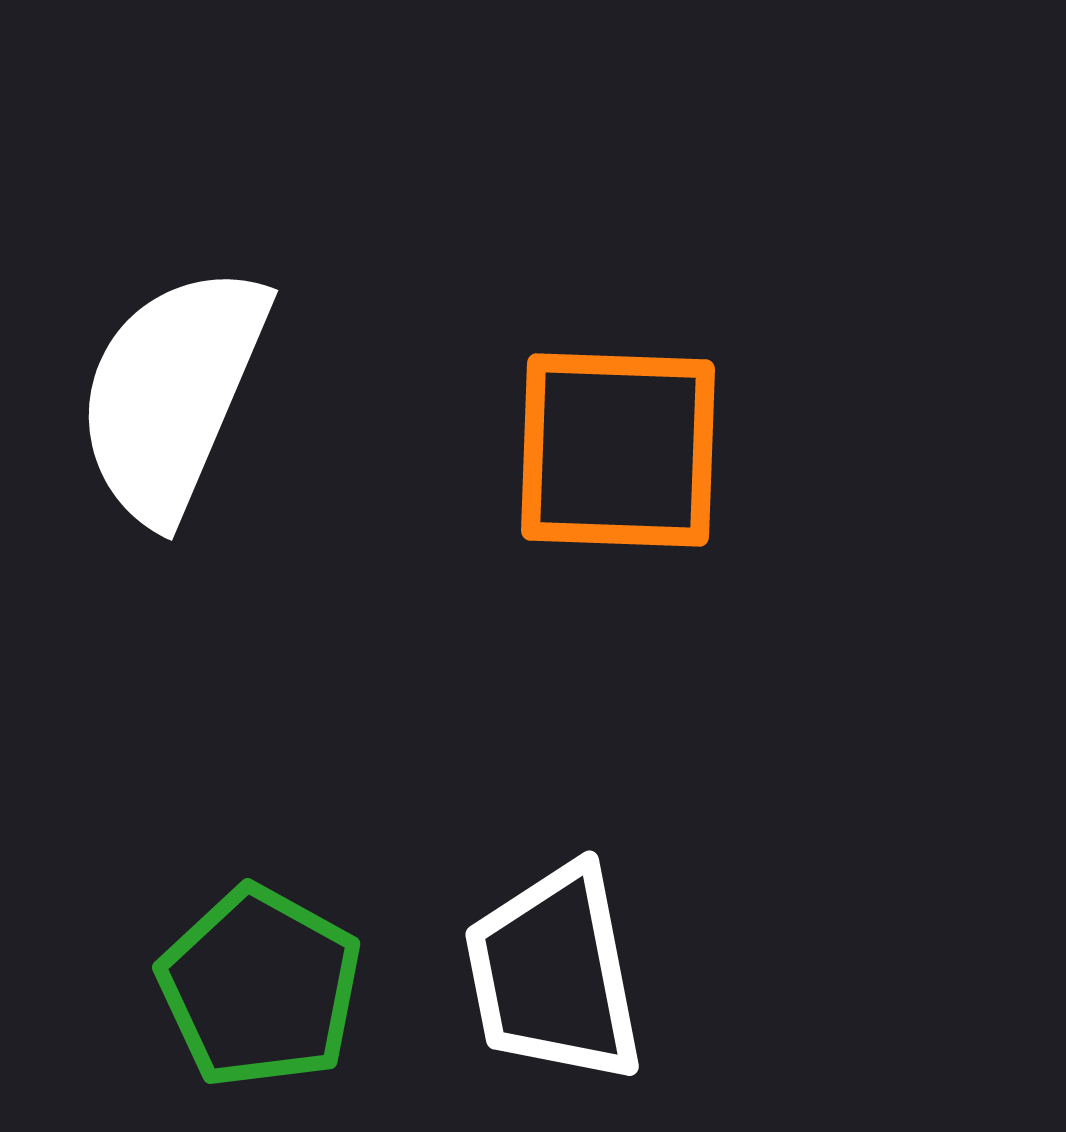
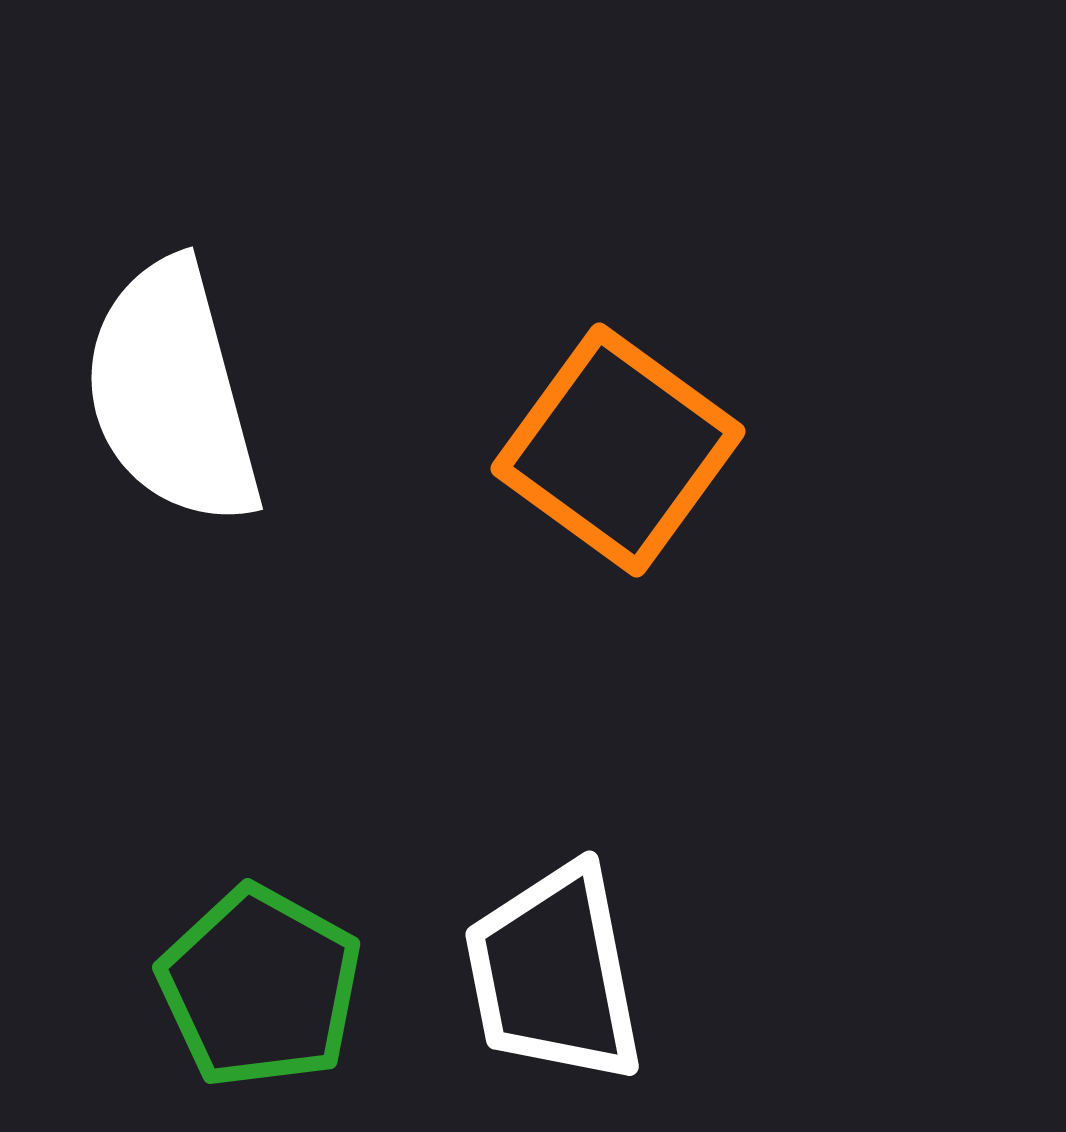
white semicircle: rotated 38 degrees counterclockwise
orange square: rotated 34 degrees clockwise
